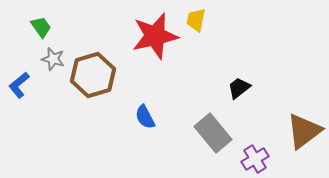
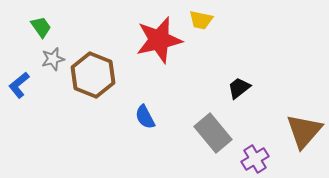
yellow trapezoid: moved 5 px right; rotated 90 degrees counterclockwise
red star: moved 4 px right, 4 px down
gray star: rotated 30 degrees counterclockwise
brown hexagon: rotated 21 degrees counterclockwise
brown triangle: rotated 12 degrees counterclockwise
